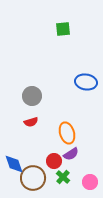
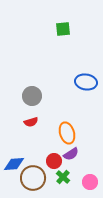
blue diamond: rotated 75 degrees counterclockwise
